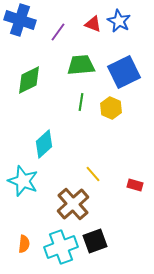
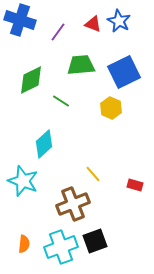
green diamond: moved 2 px right
green line: moved 20 px left, 1 px up; rotated 66 degrees counterclockwise
brown cross: rotated 20 degrees clockwise
